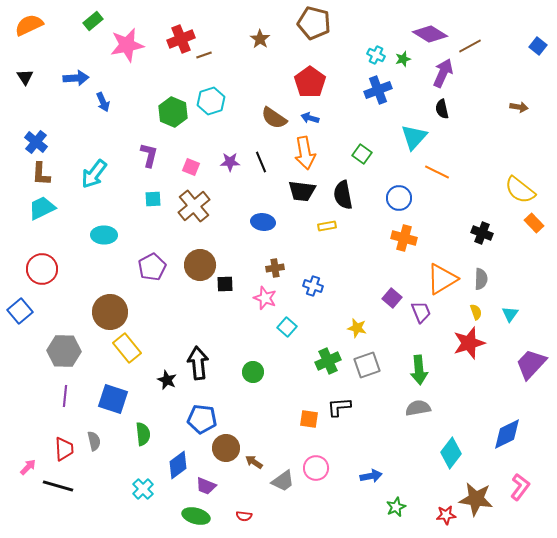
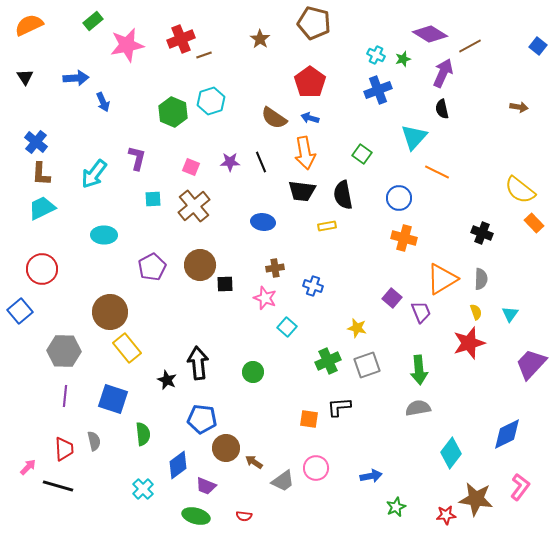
purple L-shape at (149, 155): moved 12 px left, 3 px down
